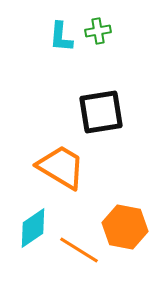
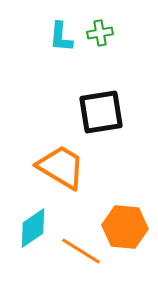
green cross: moved 2 px right, 2 px down
orange hexagon: rotated 6 degrees counterclockwise
orange line: moved 2 px right, 1 px down
